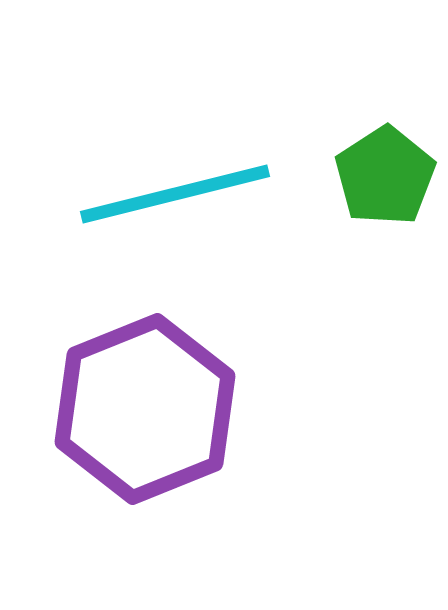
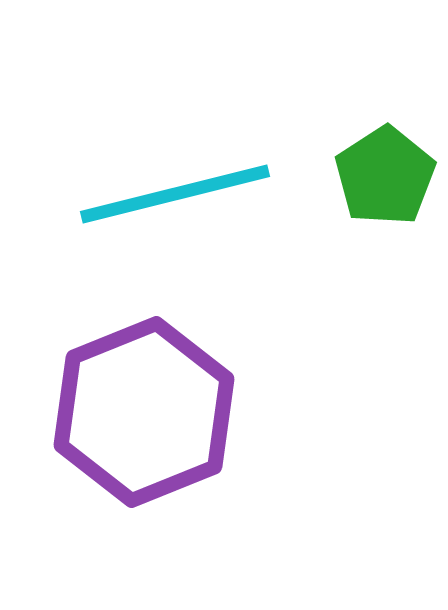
purple hexagon: moved 1 px left, 3 px down
